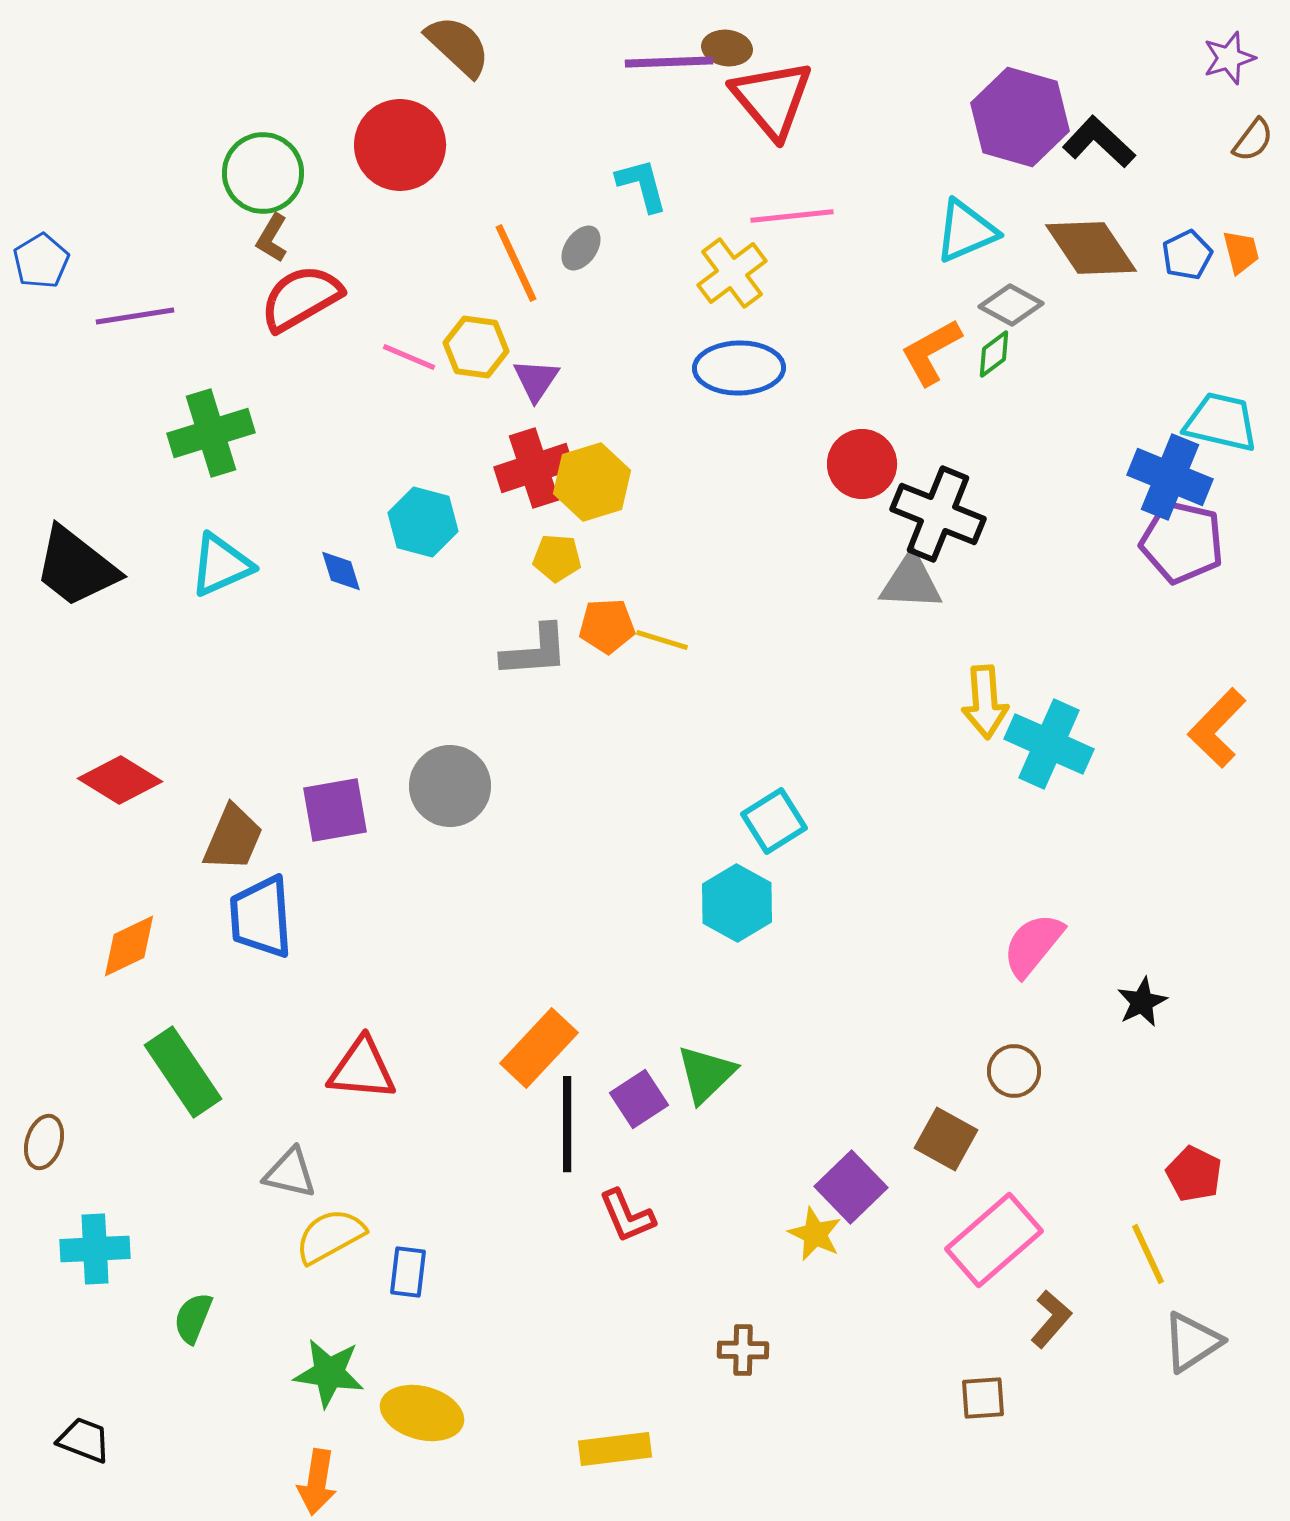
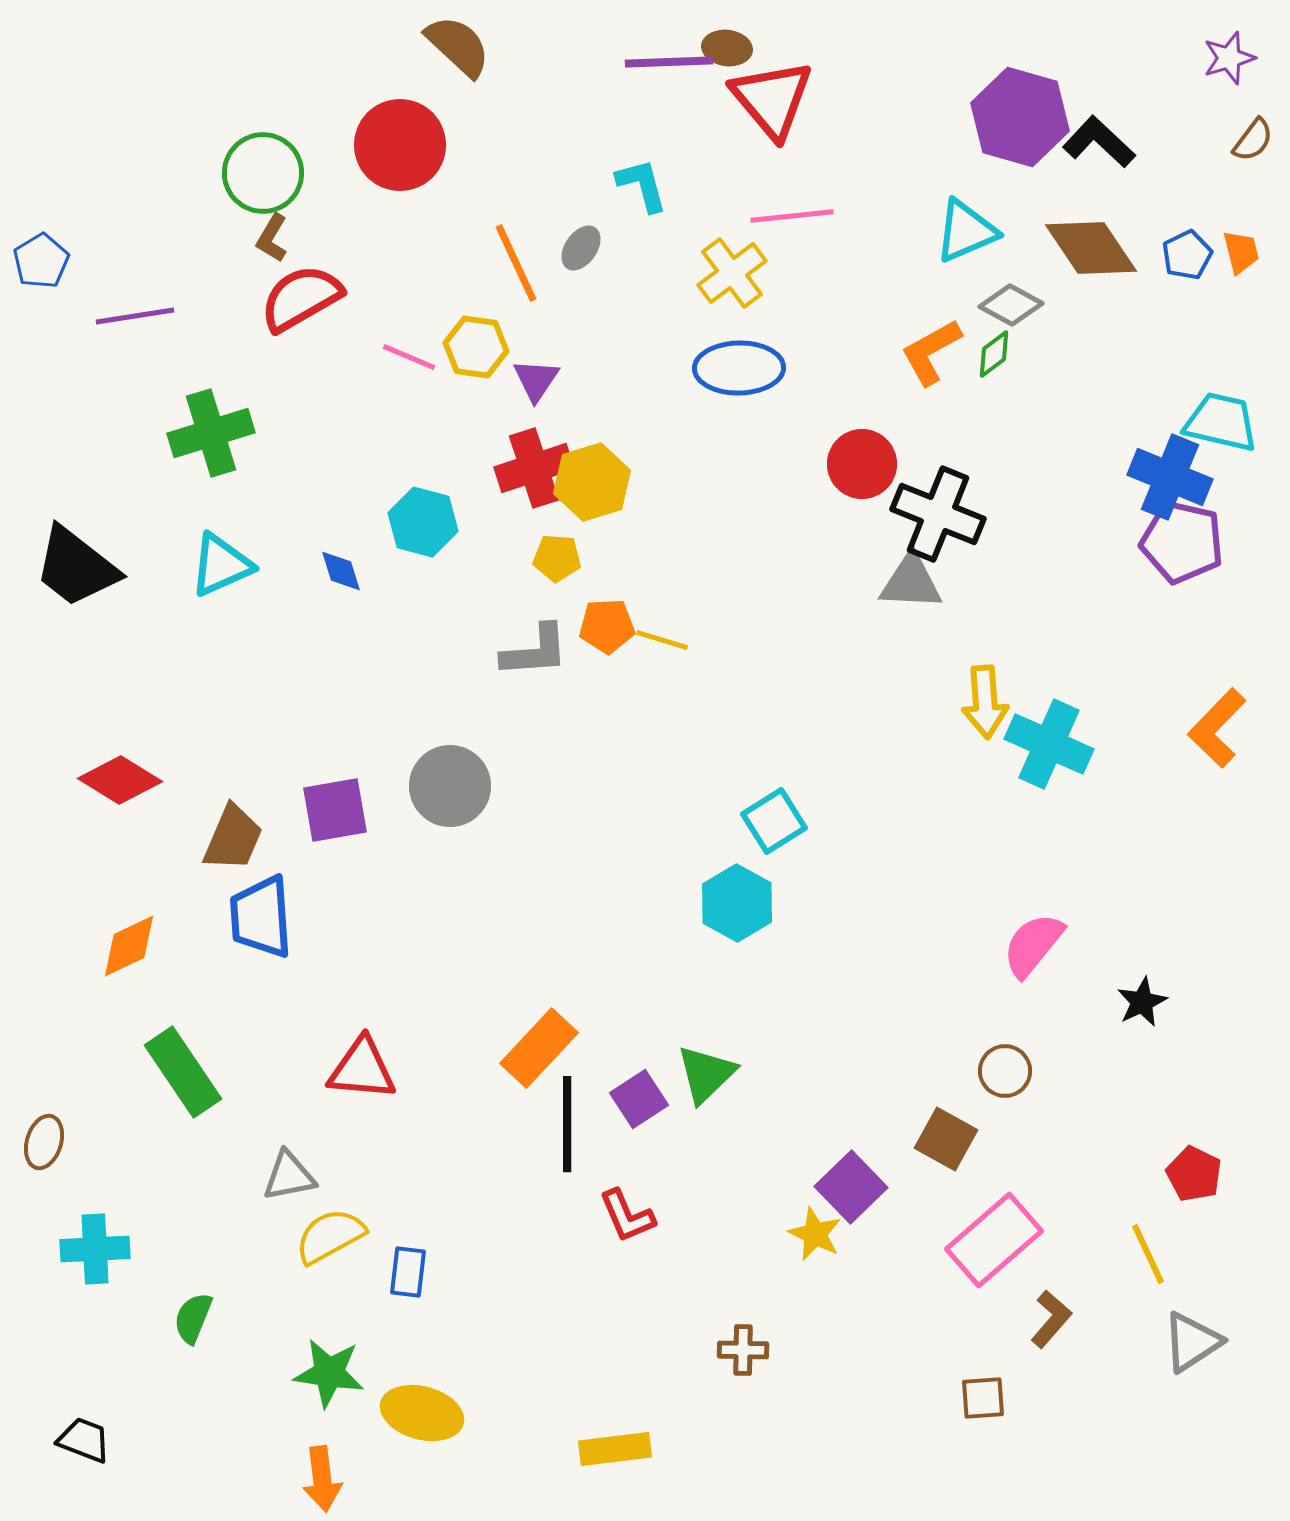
brown circle at (1014, 1071): moved 9 px left
gray triangle at (290, 1173): moved 1 px left, 3 px down; rotated 24 degrees counterclockwise
orange arrow at (317, 1482): moved 5 px right, 3 px up; rotated 16 degrees counterclockwise
